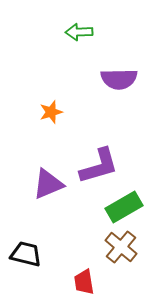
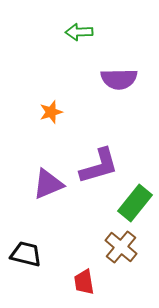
green rectangle: moved 11 px right, 4 px up; rotated 21 degrees counterclockwise
